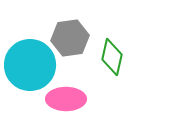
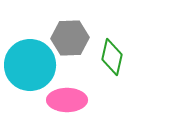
gray hexagon: rotated 6 degrees clockwise
pink ellipse: moved 1 px right, 1 px down
